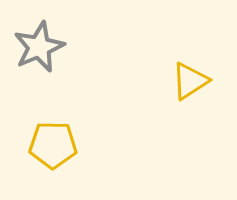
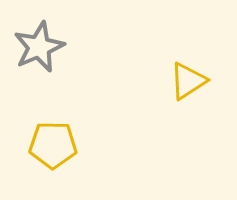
yellow triangle: moved 2 px left
